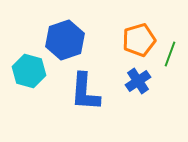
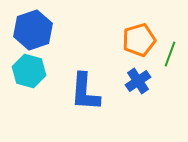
blue hexagon: moved 32 px left, 10 px up
